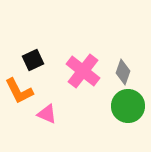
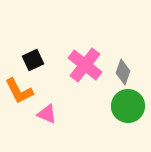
pink cross: moved 2 px right, 6 px up
